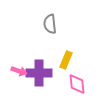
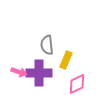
gray semicircle: moved 3 px left, 21 px down
pink arrow: moved 1 px down
pink diamond: rotated 70 degrees clockwise
